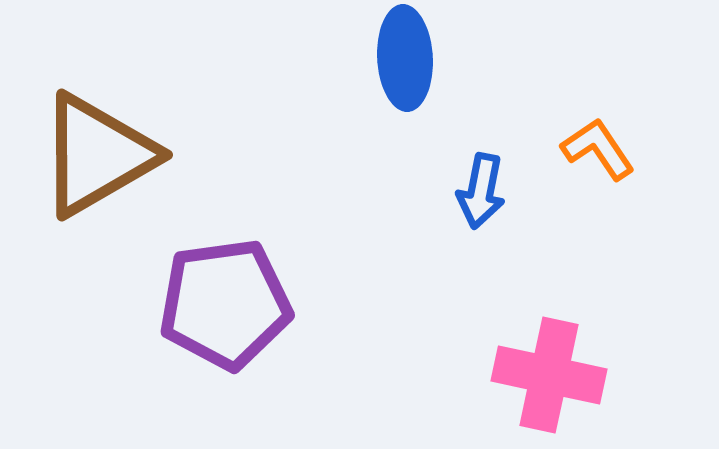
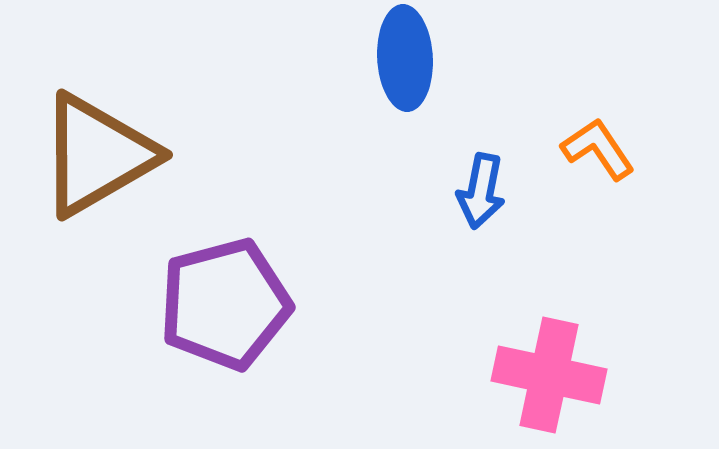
purple pentagon: rotated 7 degrees counterclockwise
